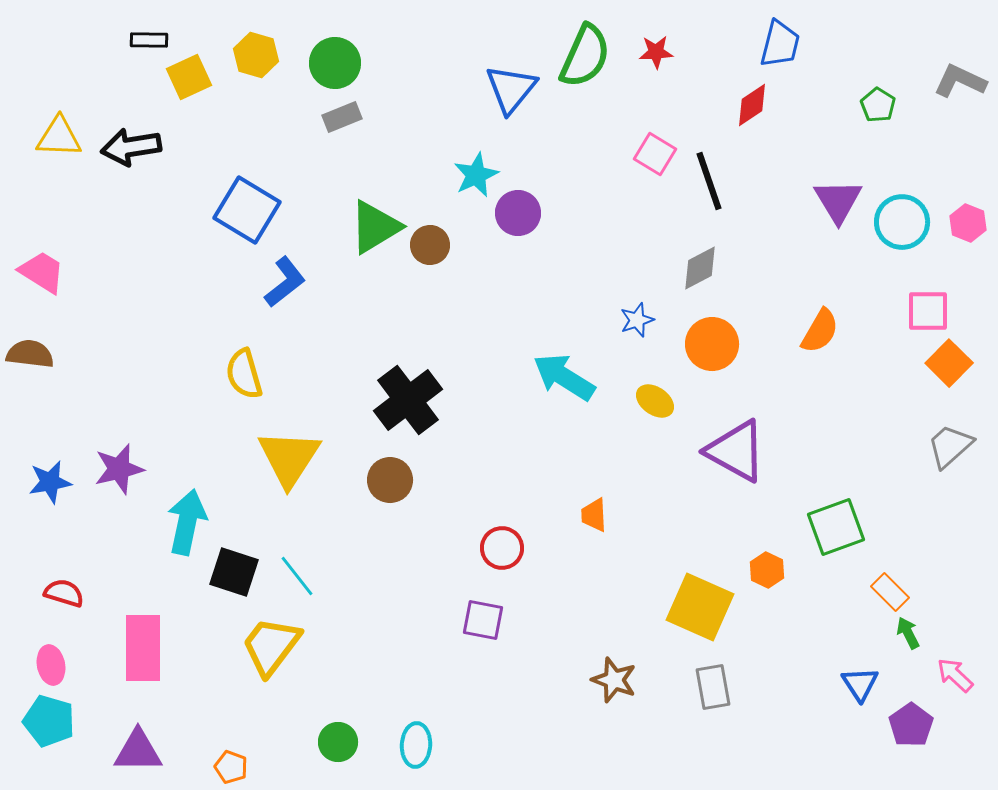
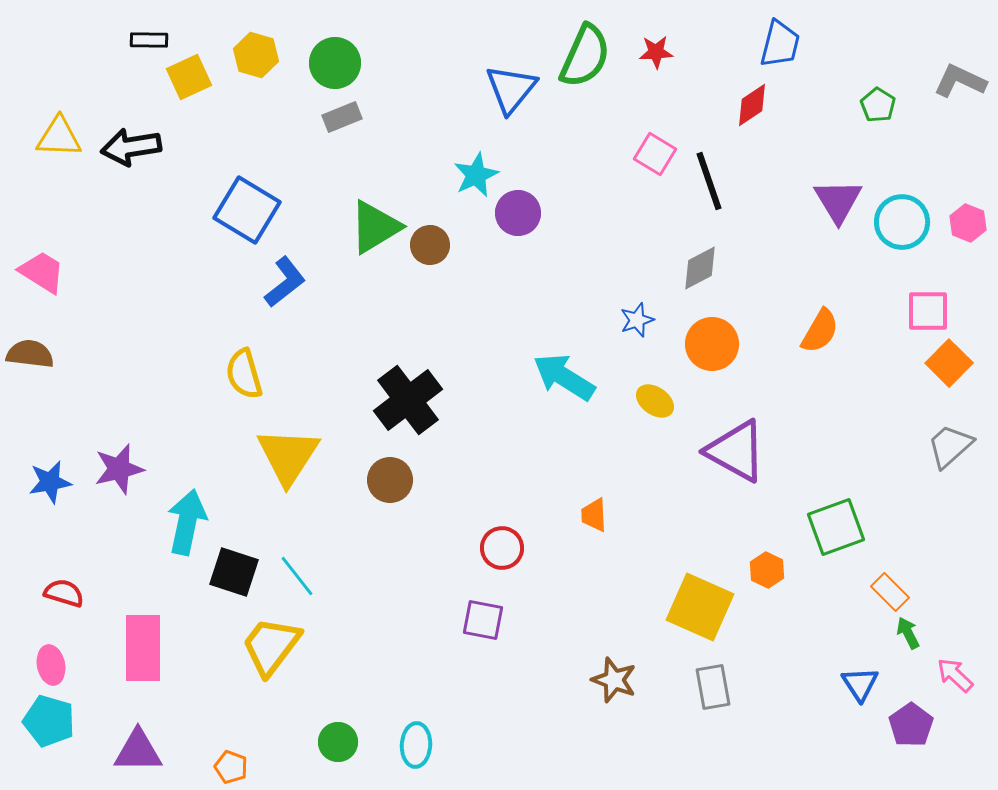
yellow triangle at (289, 458): moved 1 px left, 2 px up
